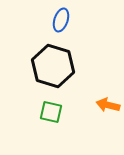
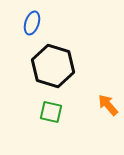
blue ellipse: moved 29 px left, 3 px down
orange arrow: rotated 35 degrees clockwise
